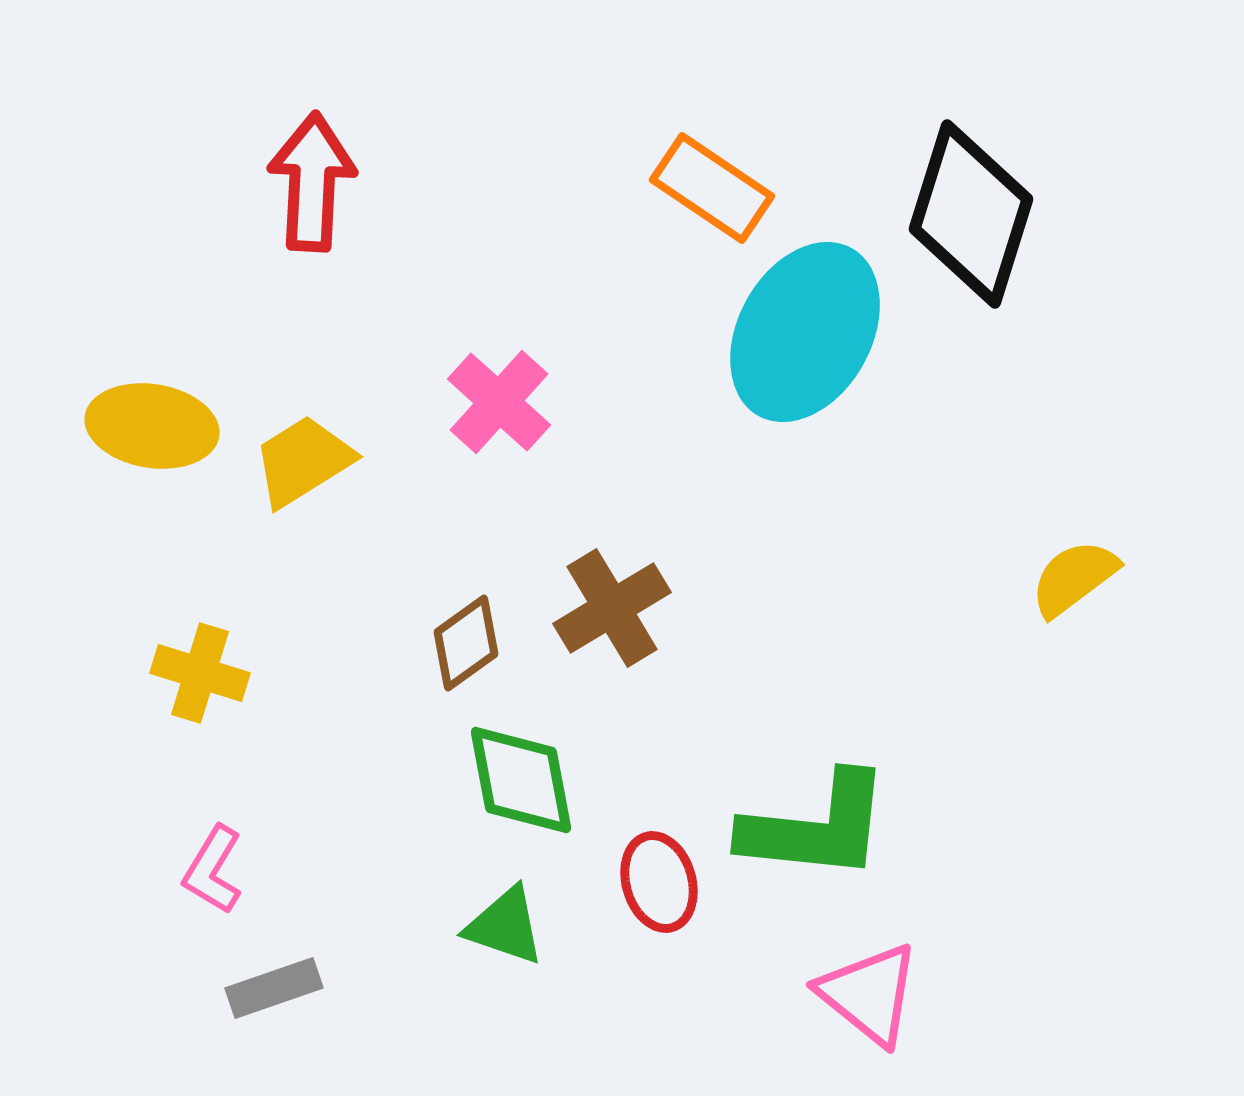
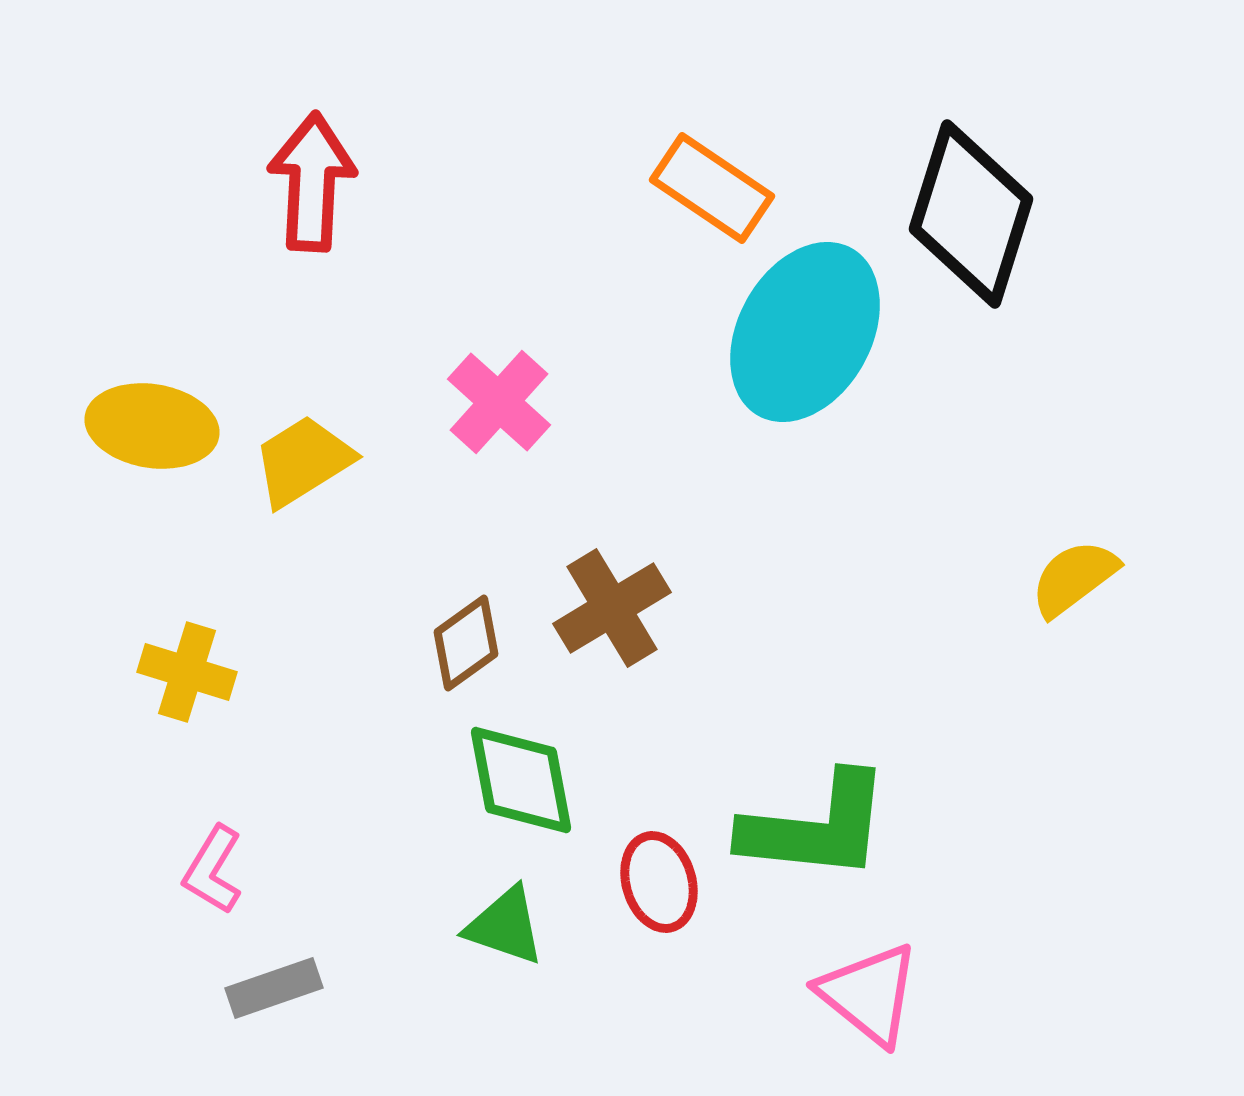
yellow cross: moved 13 px left, 1 px up
